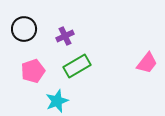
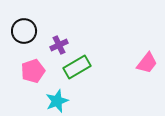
black circle: moved 2 px down
purple cross: moved 6 px left, 9 px down
green rectangle: moved 1 px down
